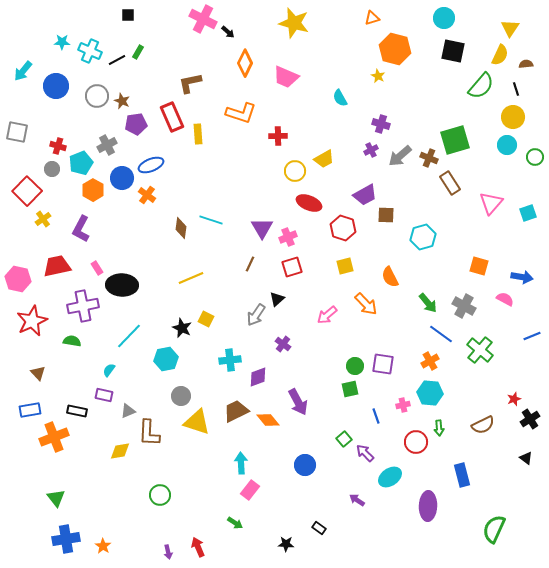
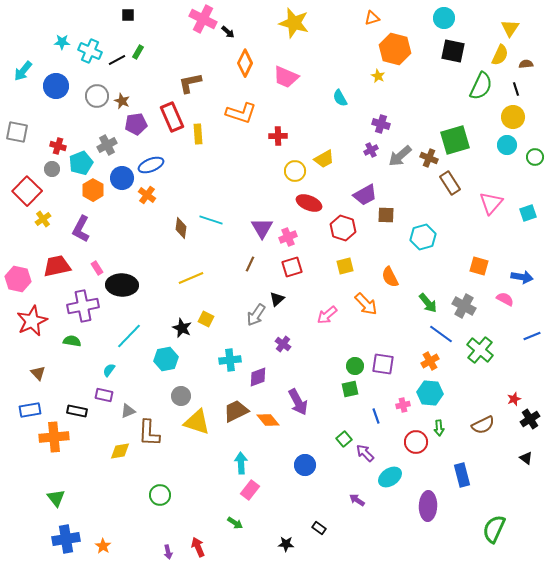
green semicircle at (481, 86): rotated 16 degrees counterclockwise
orange cross at (54, 437): rotated 16 degrees clockwise
